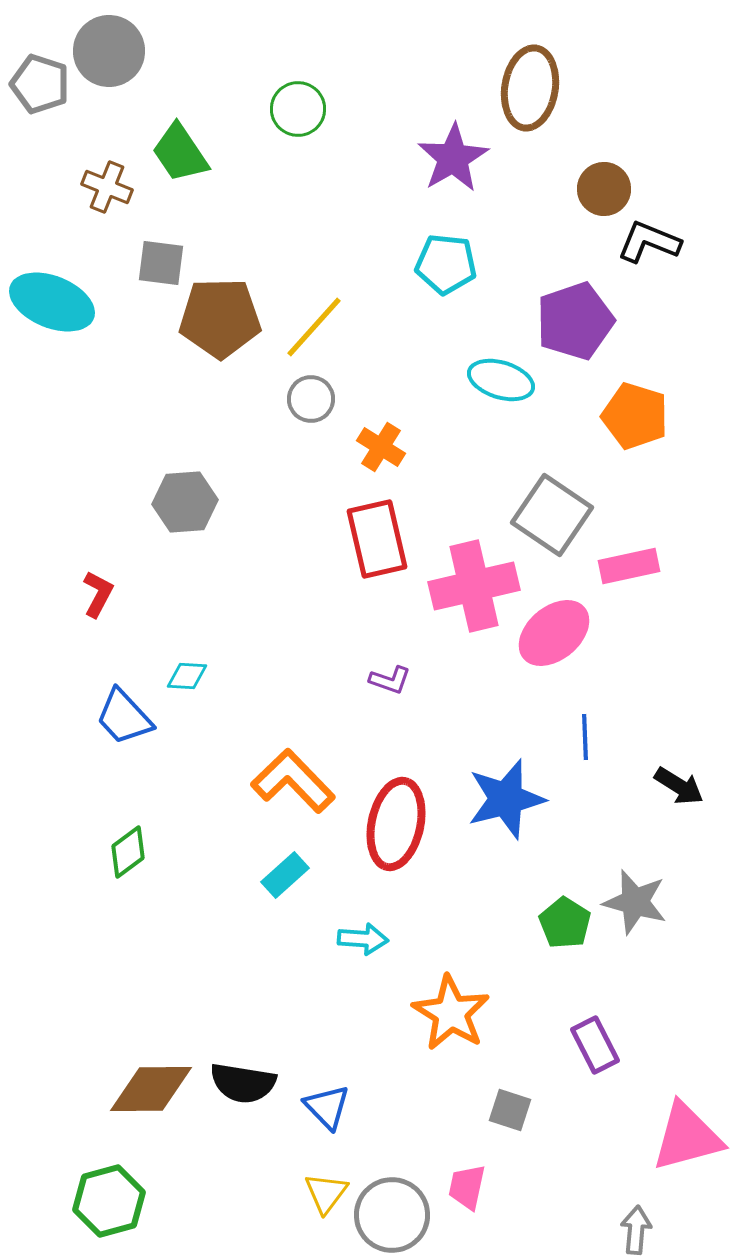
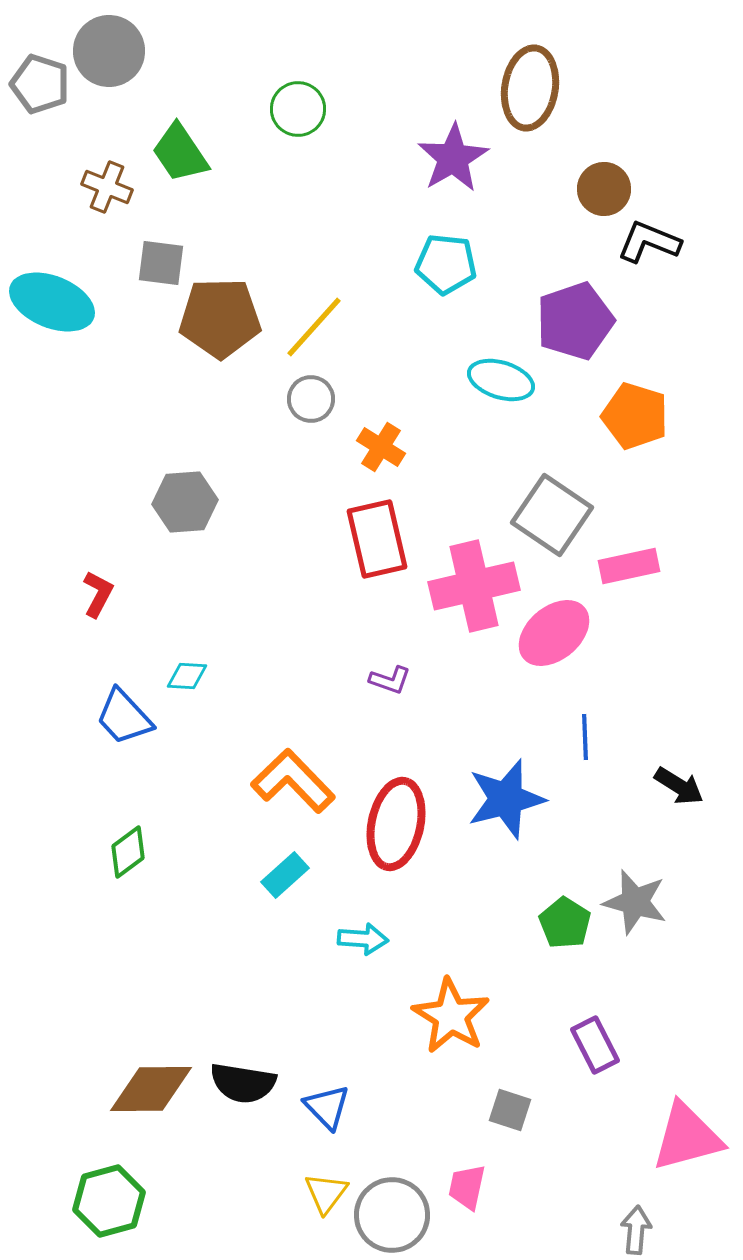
orange star at (451, 1013): moved 3 px down
